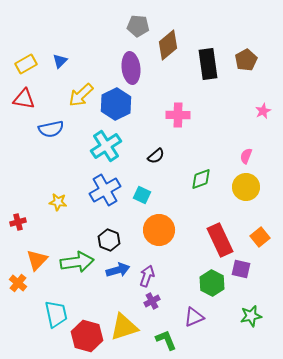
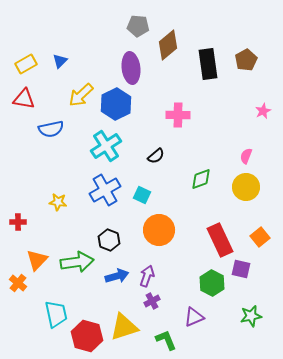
red cross: rotated 14 degrees clockwise
blue arrow: moved 1 px left, 6 px down
